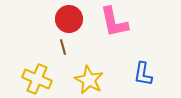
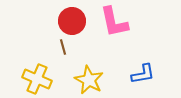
red circle: moved 3 px right, 2 px down
blue L-shape: rotated 110 degrees counterclockwise
